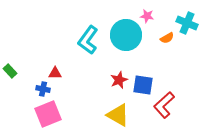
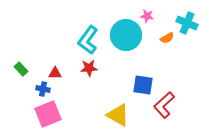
green rectangle: moved 11 px right, 2 px up
red star: moved 30 px left, 12 px up; rotated 18 degrees clockwise
